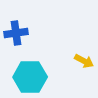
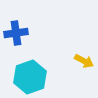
cyan hexagon: rotated 20 degrees counterclockwise
